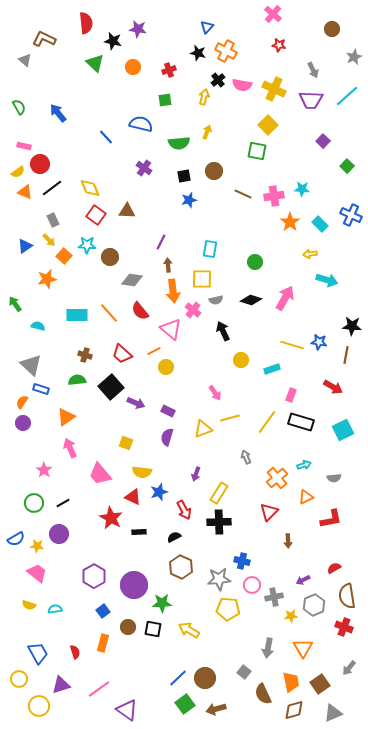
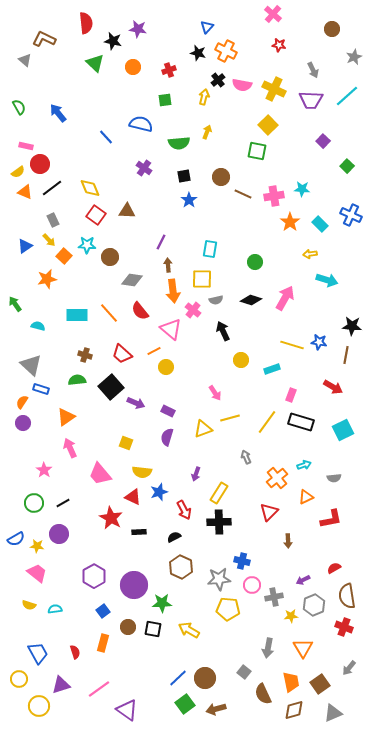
pink rectangle at (24, 146): moved 2 px right
brown circle at (214, 171): moved 7 px right, 6 px down
blue star at (189, 200): rotated 21 degrees counterclockwise
